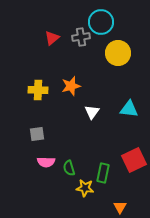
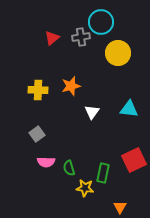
gray square: rotated 28 degrees counterclockwise
